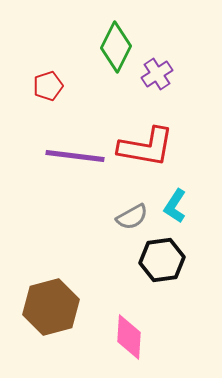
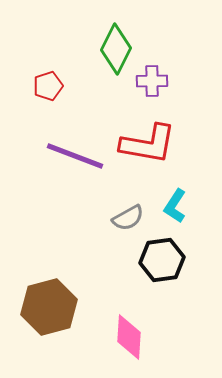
green diamond: moved 2 px down
purple cross: moved 5 px left, 7 px down; rotated 32 degrees clockwise
red L-shape: moved 2 px right, 3 px up
purple line: rotated 14 degrees clockwise
gray semicircle: moved 4 px left, 1 px down
brown hexagon: moved 2 px left
